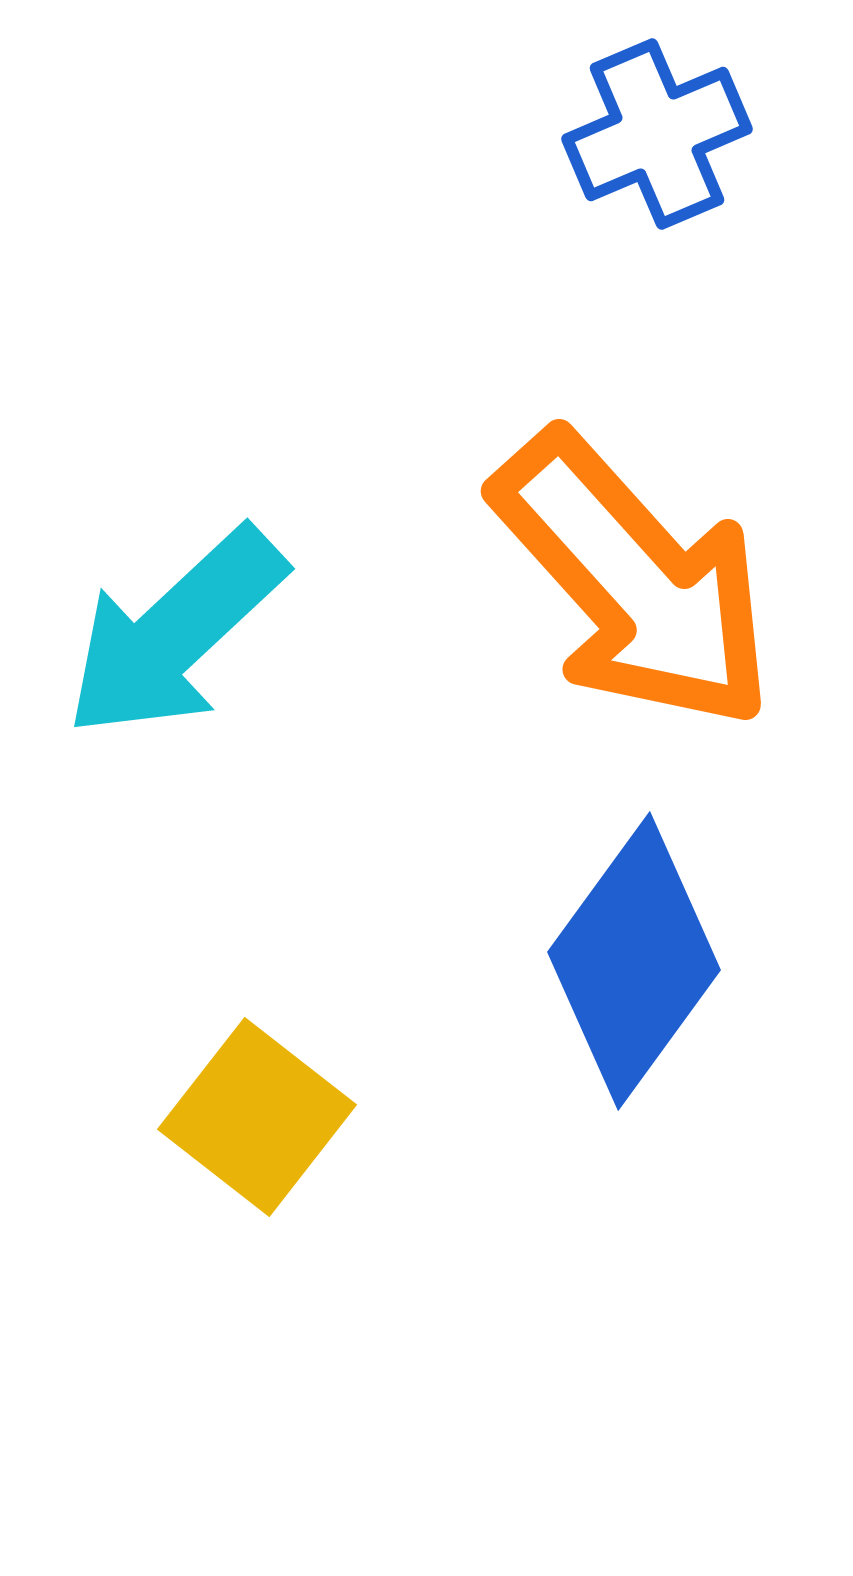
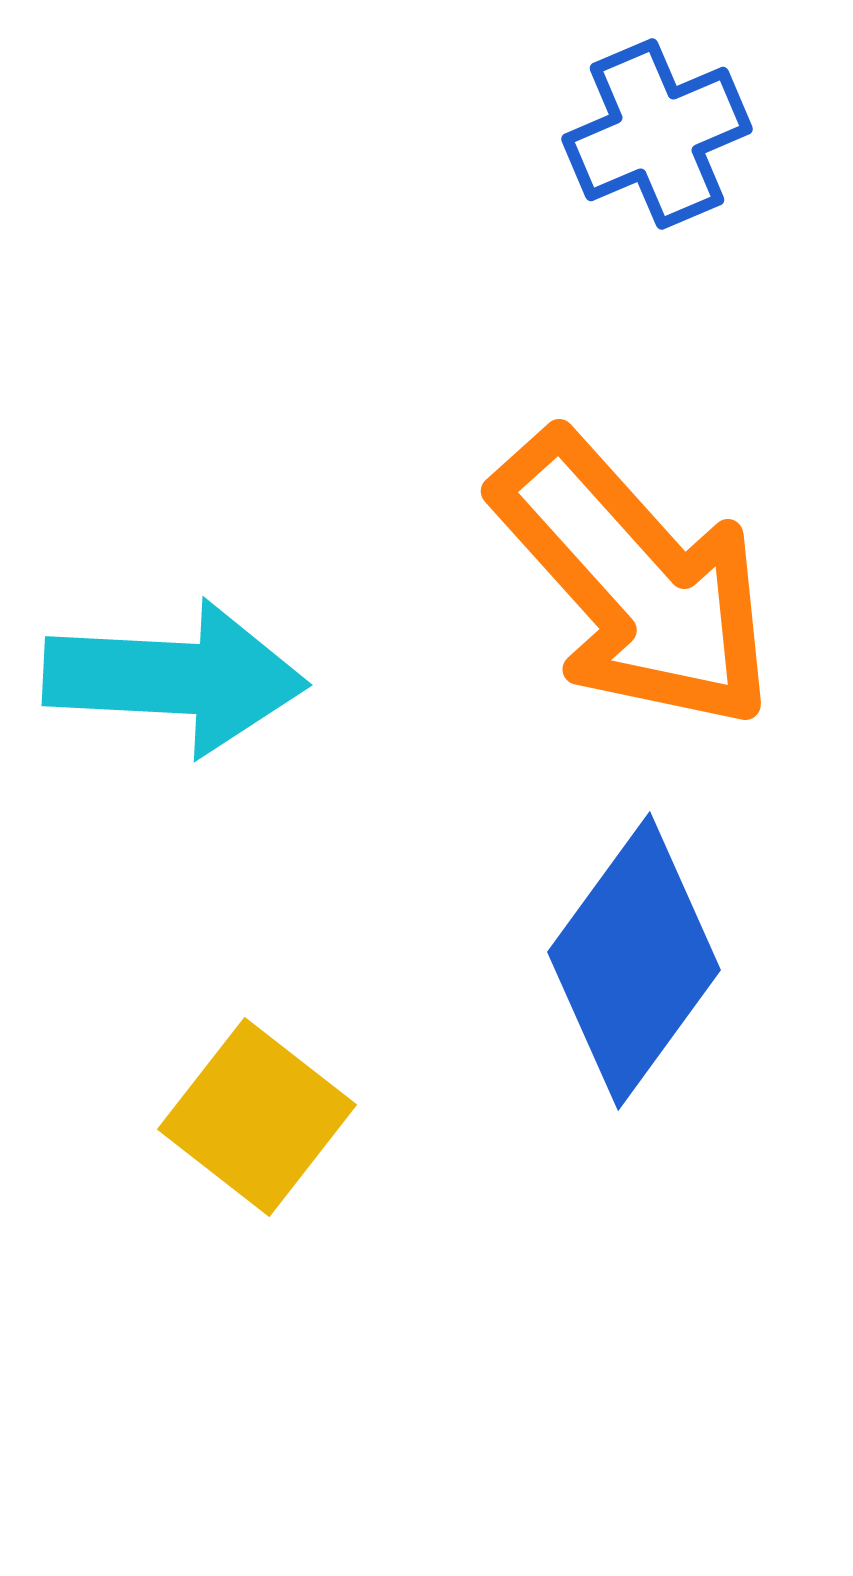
cyan arrow: moved 45 px down; rotated 134 degrees counterclockwise
